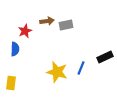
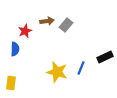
gray rectangle: rotated 40 degrees counterclockwise
